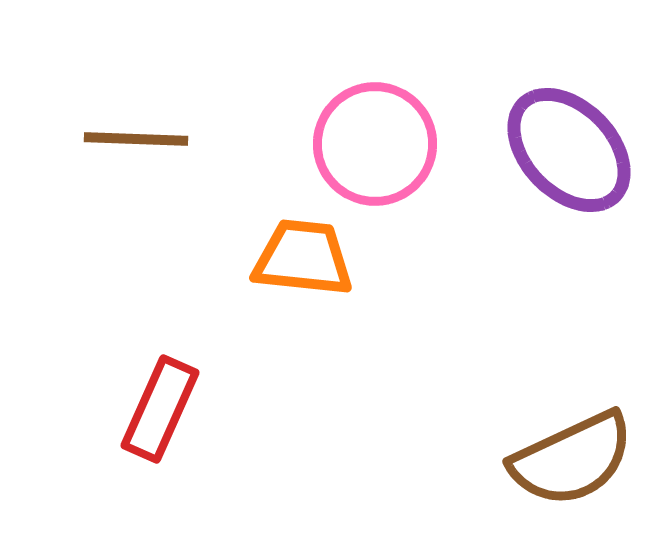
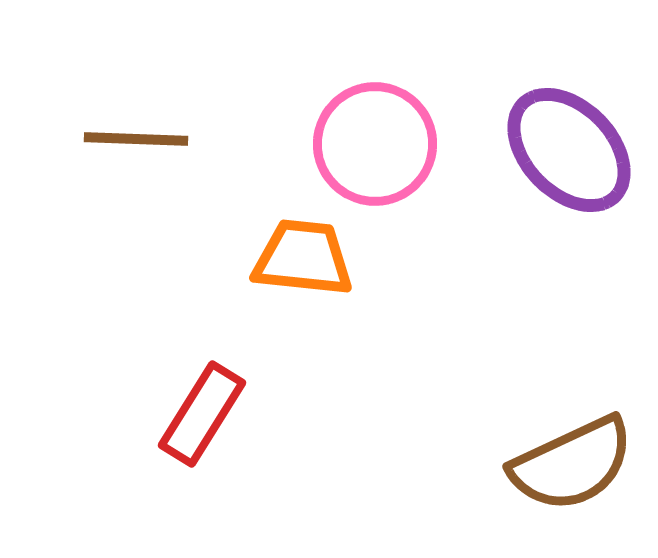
red rectangle: moved 42 px right, 5 px down; rotated 8 degrees clockwise
brown semicircle: moved 5 px down
